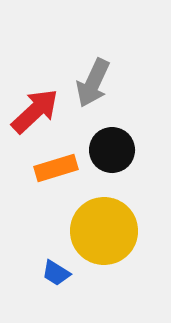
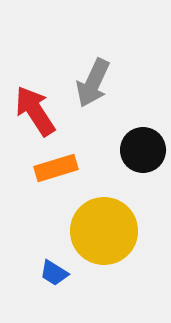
red arrow: rotated 80 degrees counterclockwise
black circle: moved 31 px right
blue trapezoid: moved 2 px left
